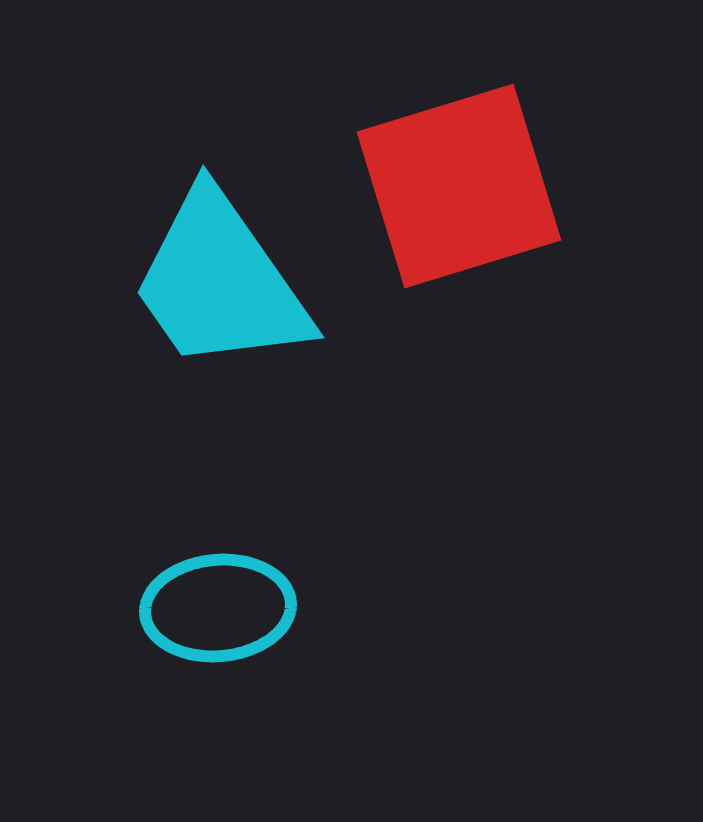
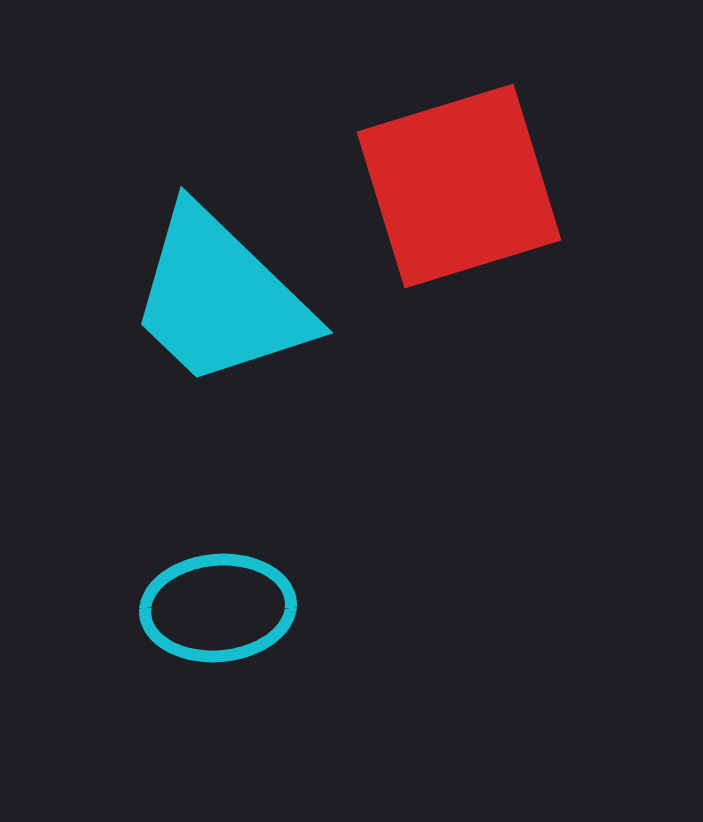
cyan trapezoid: moved 16 px down; rotated 11 degrees counterclockwise
